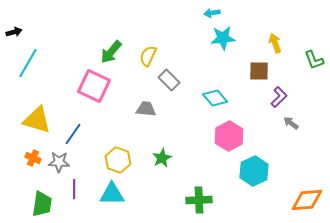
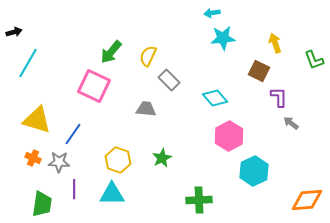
brown square: rotated 25 degrees clockwise
purple L-shape: rotated 45 degrees counterclockwise
